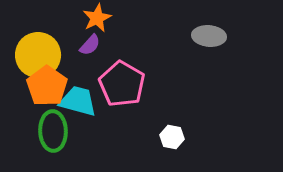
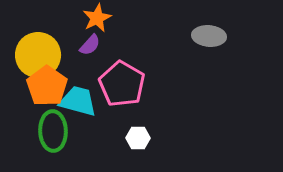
white hexagon: moved 34 px left, 1 px down; rotated 10 degrees counterclockwise
